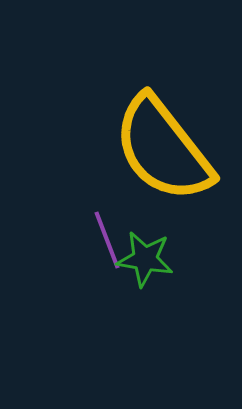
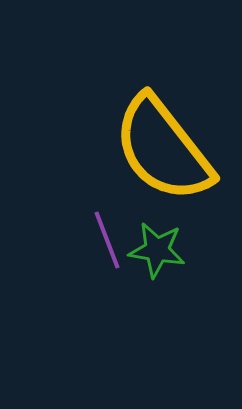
green star: moved 12 px right, 9 px up
